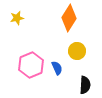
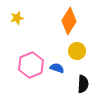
orange diamond: moved 3 px down
blue semicircle: rotated 48 degrees counterclockwise
black semicircle: moved 2 px left, 1 px up
